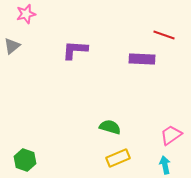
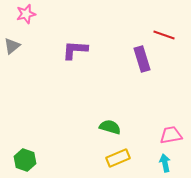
purple rectangle: rotated 70 degrees clockwise
pink trapezoid: rotated 25 degrees clockwise
cyan arrow: moved 2 px up
